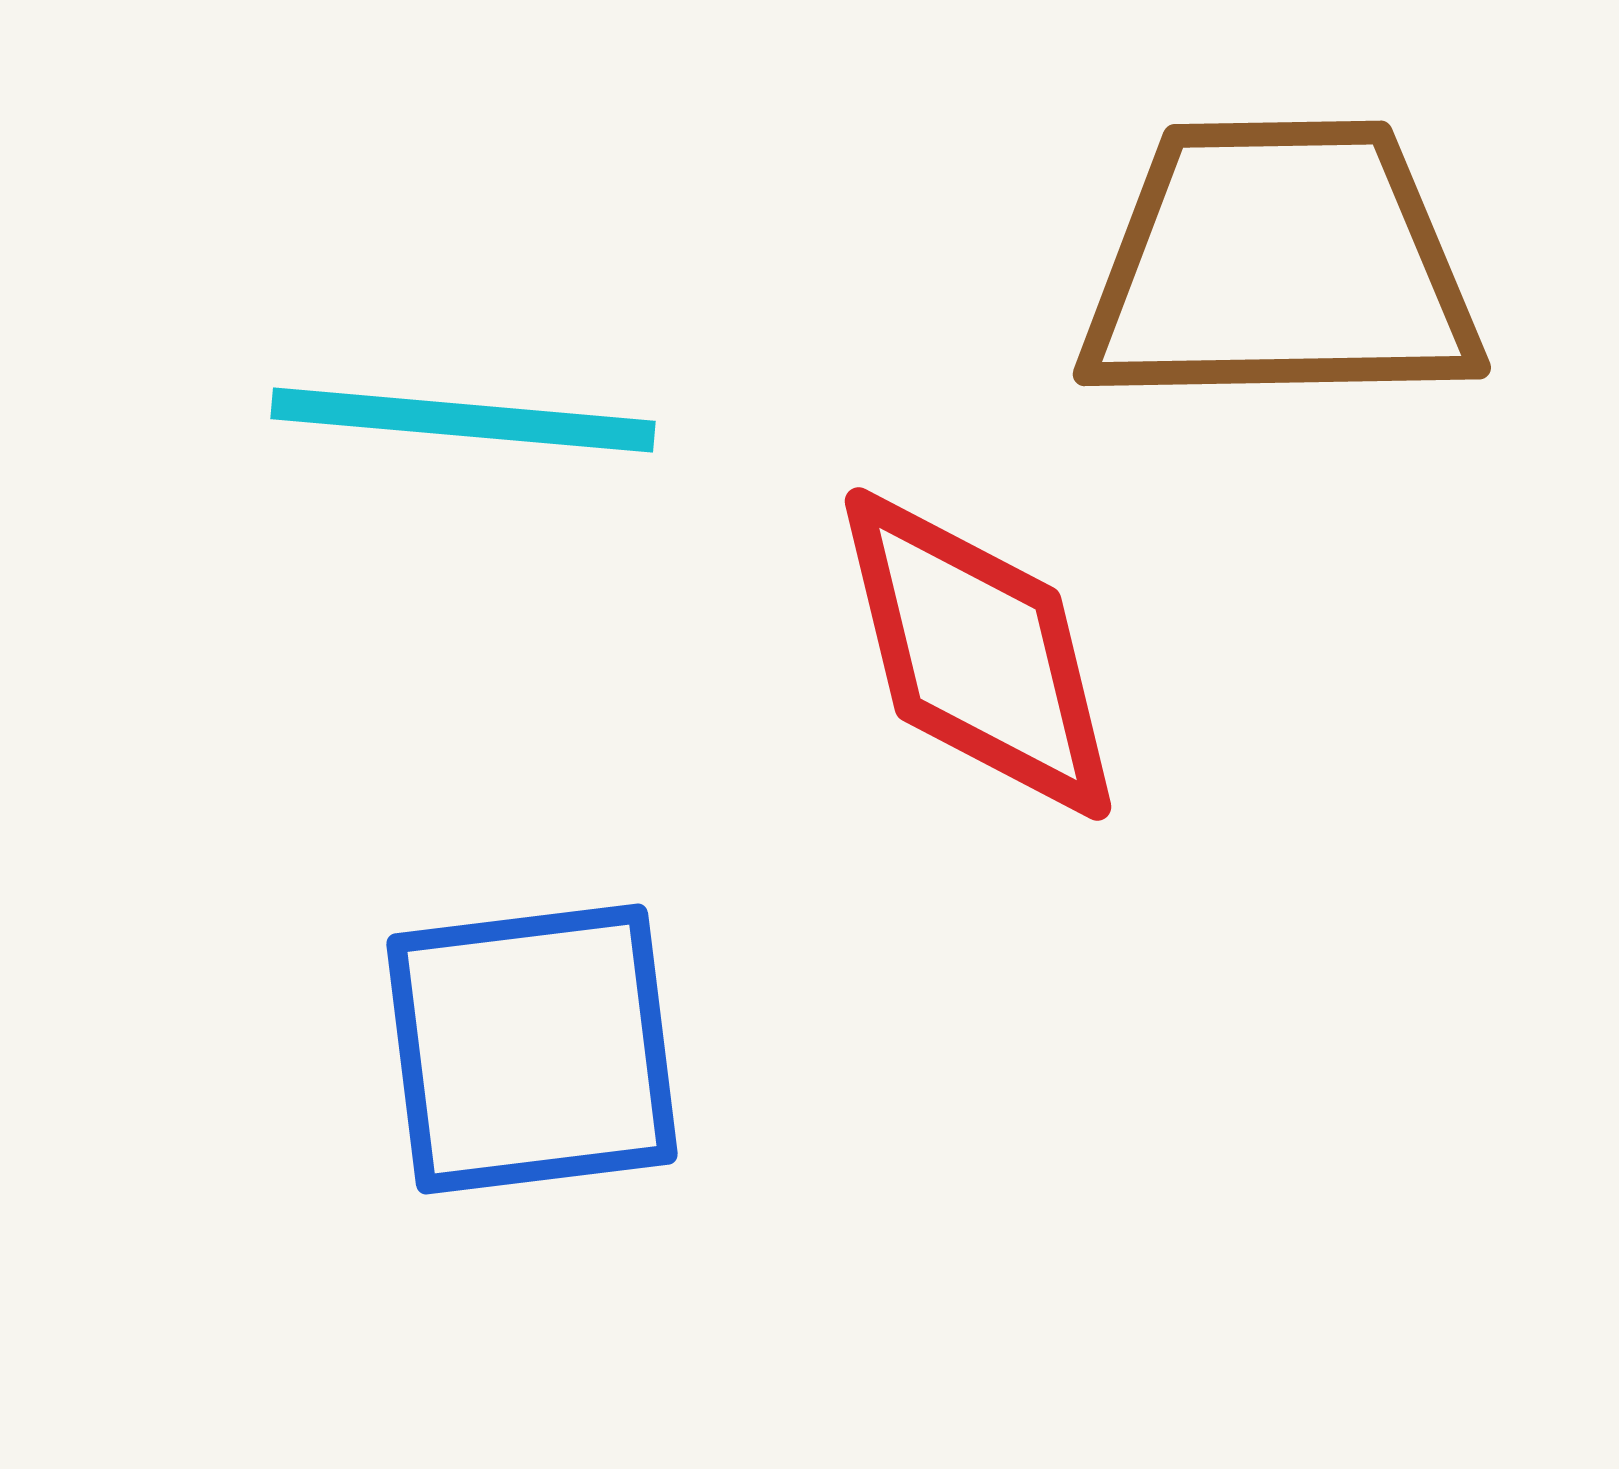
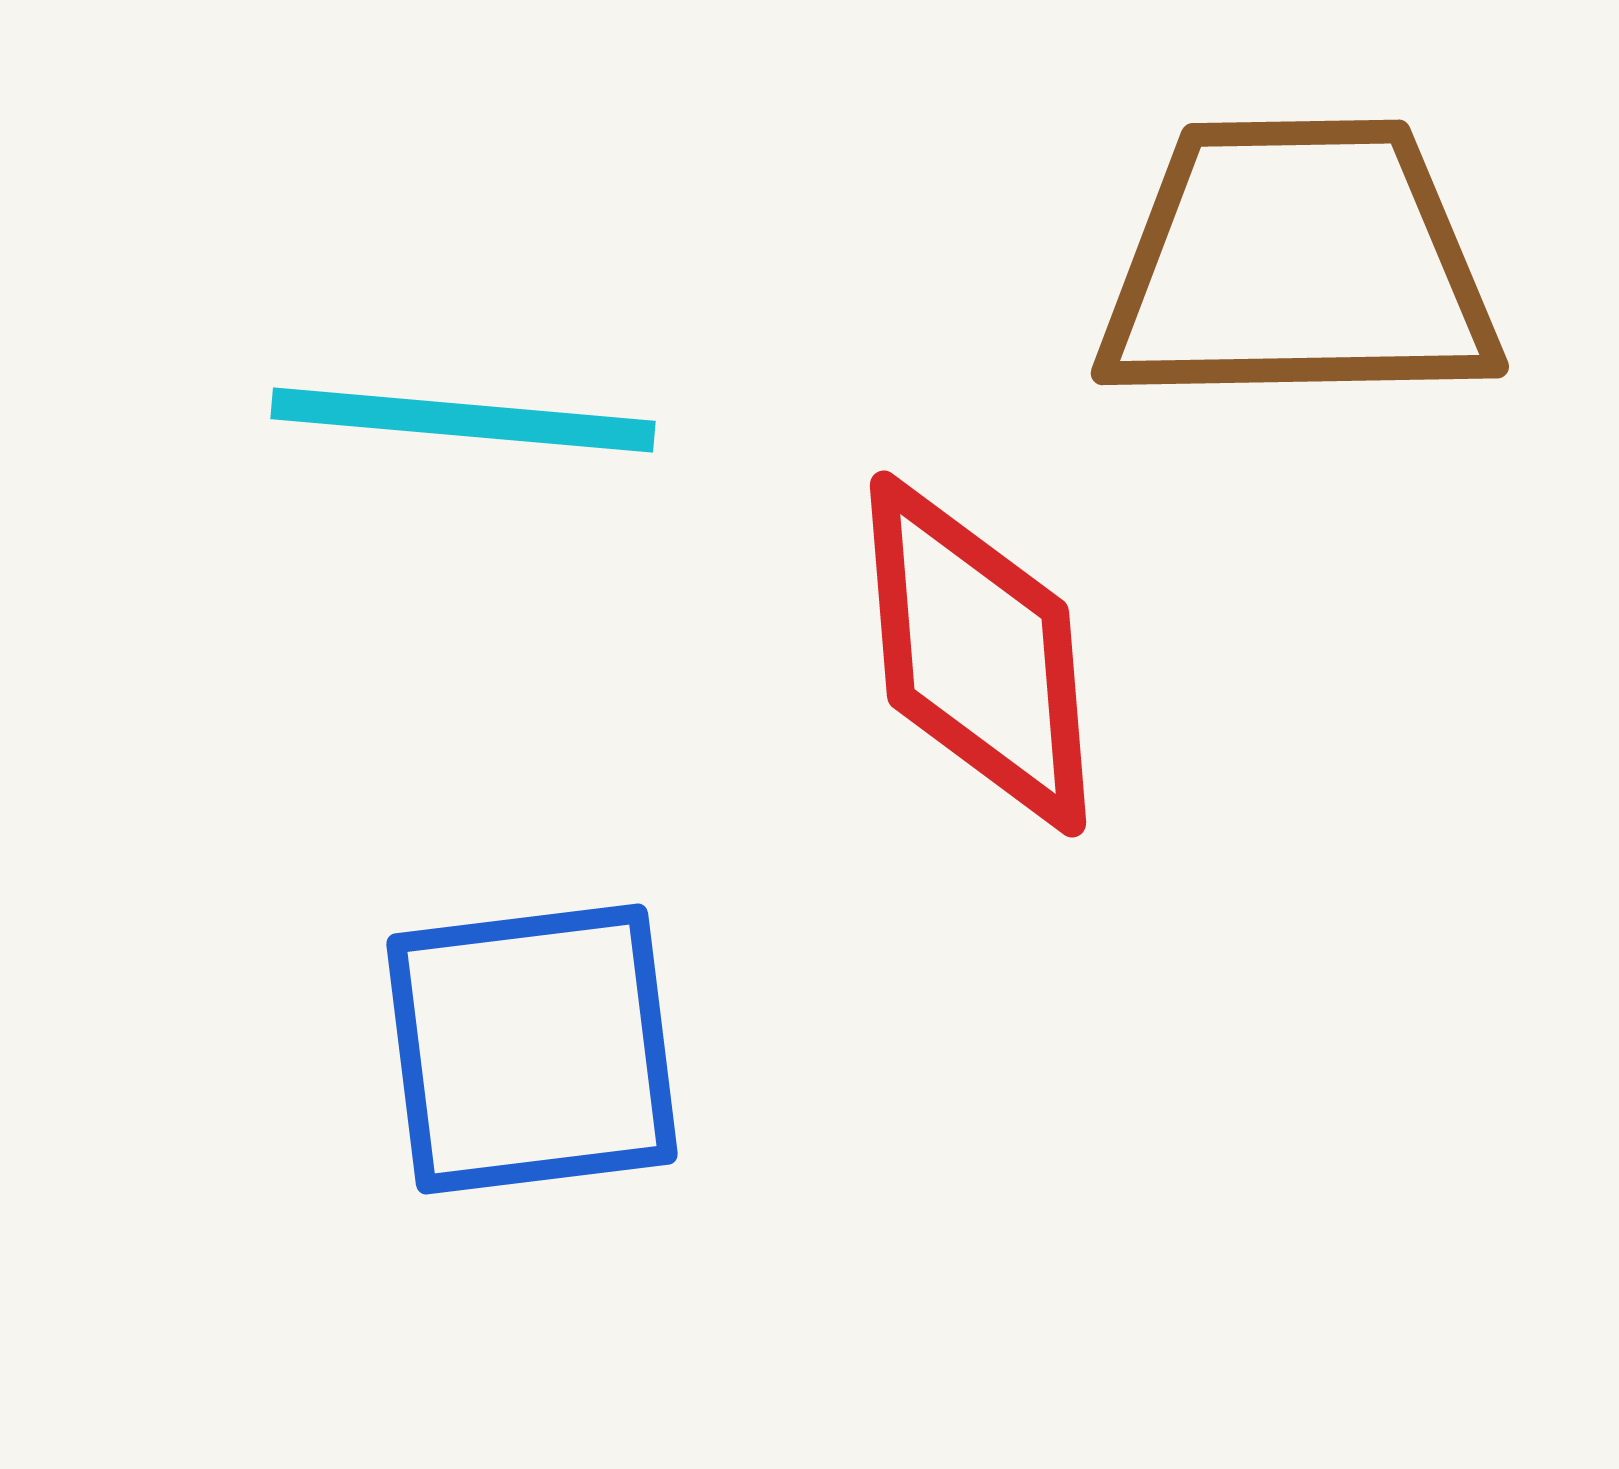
brown trapezoid: moved 18 px right, 1 px up
red diamond: rotated 9 degrees clockwise
